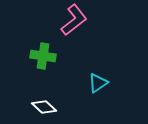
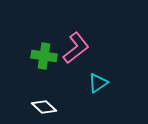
pink L-shape: moved 2 px right, 28 px down
green cross: moved 1 px right
